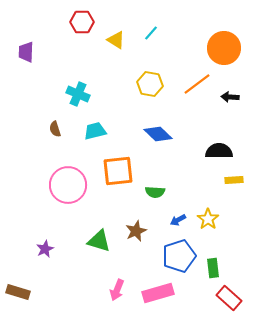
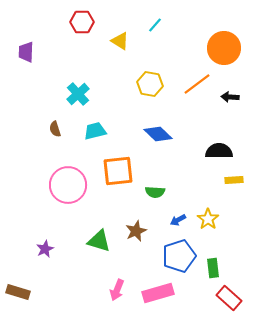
cyan line: moved 4 px right, 8 px up
yellow triangle: moved 4 px right, 1 px down
cyan cross: rotated 25 degrees clockwise
